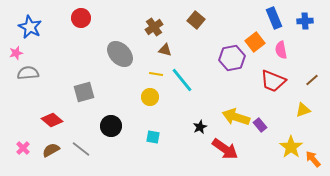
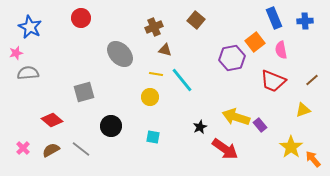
brown cross: rotated 12 degrees clockwise
